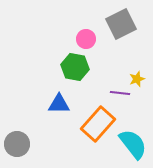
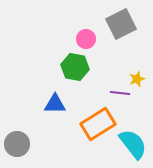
blue triangle: moved 4 px left
orange rectangle: rotated 16 degrees clockwise
